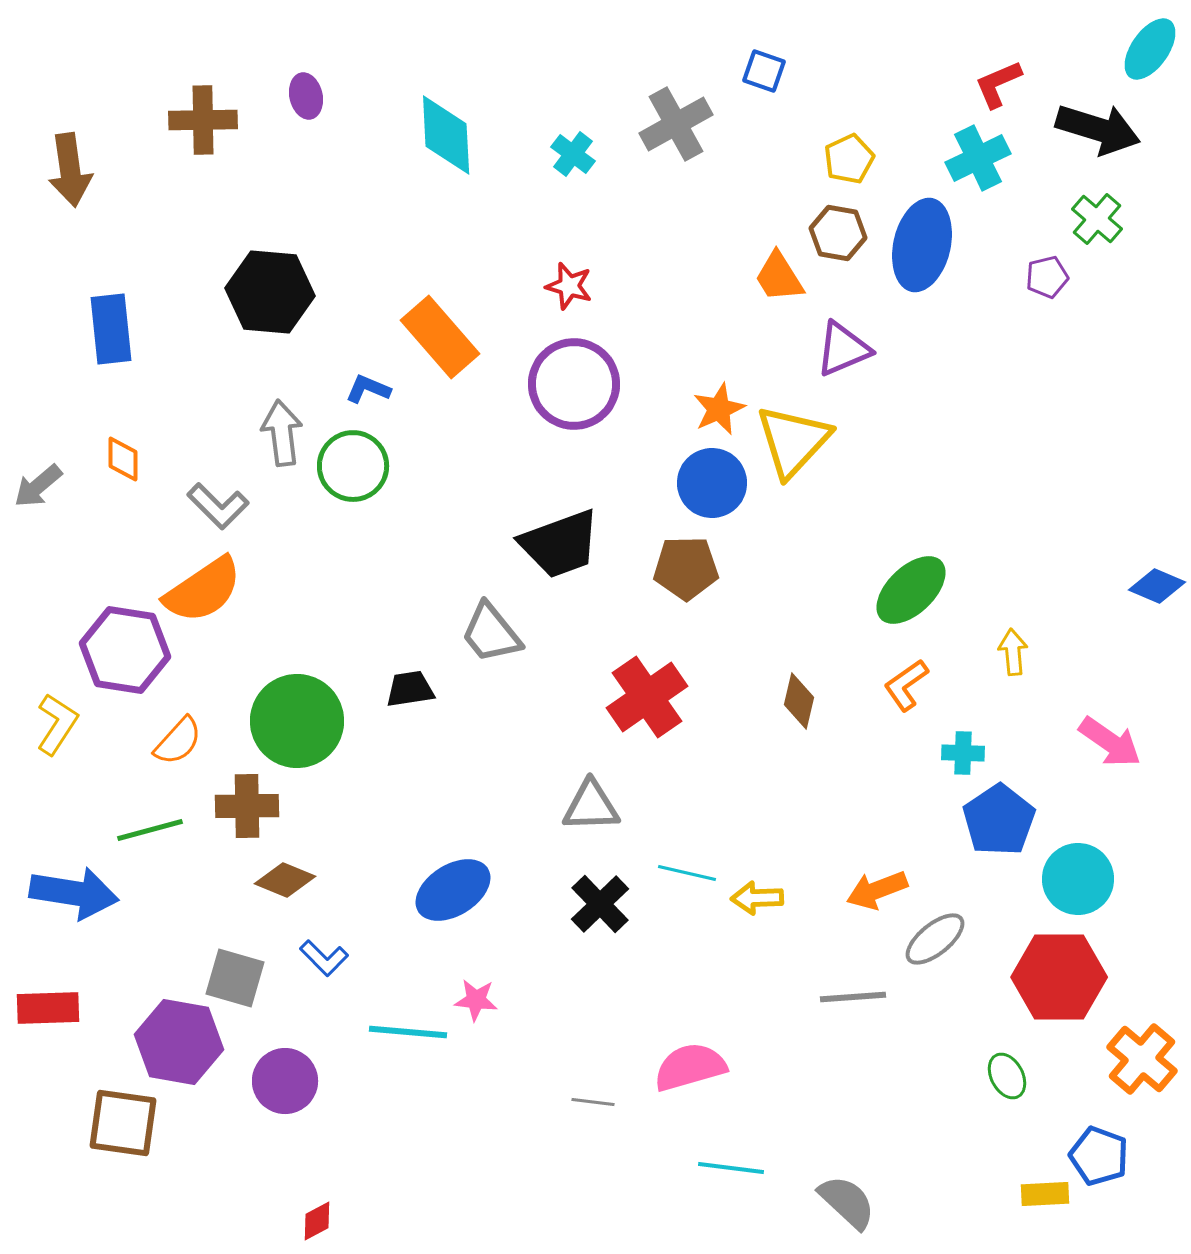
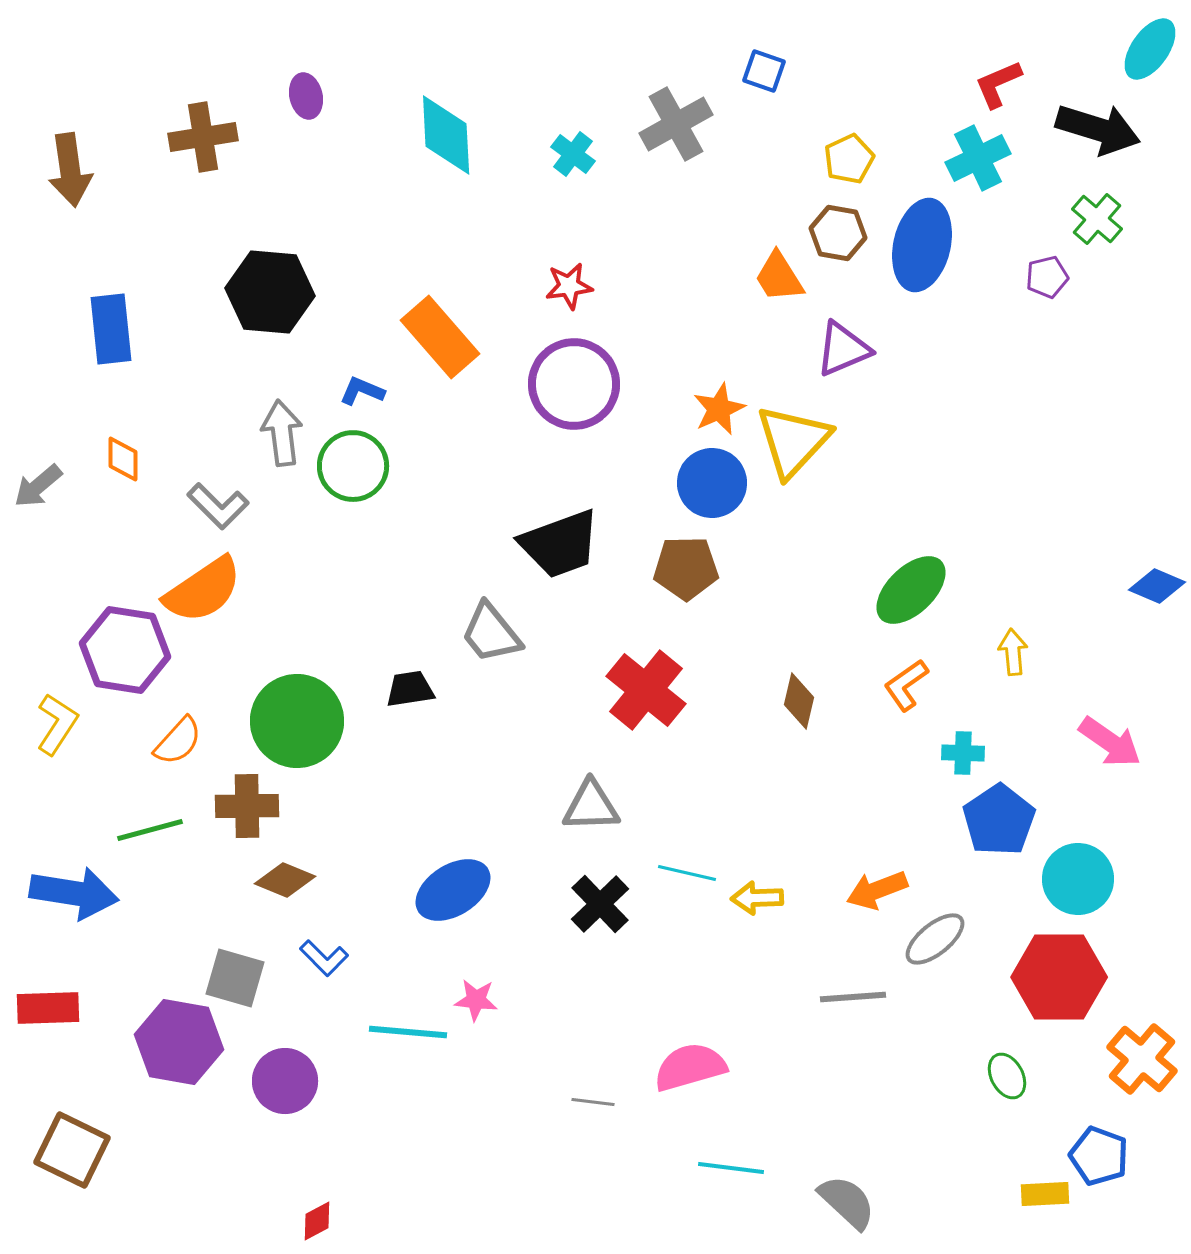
brown cross at (203, 120): moved 17 px down; rotated 8 degrees counterclockwise
red star at (569, 286): rotated 24 degrees counterclockwise
blue L-shape at (368, 389): moved 6 px left, 2 px down
red cross at (647, 697): moved 1 px left, 7 px up; rotated 16 degrees counterclockwise
brown square at (123, 1123): moved 51 px left, 27 px down; rotated 18 degrees clockwise
